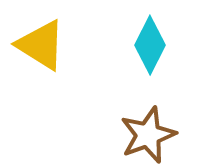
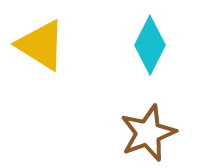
brown star: moved 2 px up
